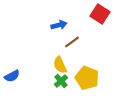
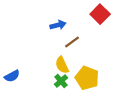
red square: rotated 12 degrees clockwise
blue arrow: moved 1 px left
yellow semicircle: moved 2 px right
